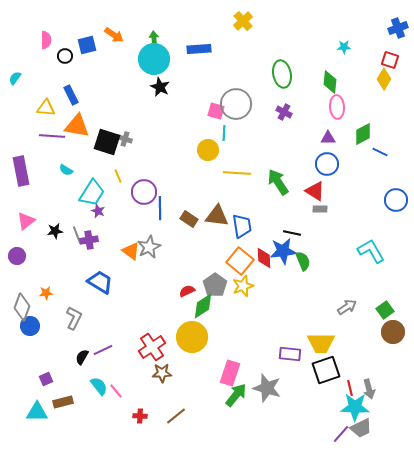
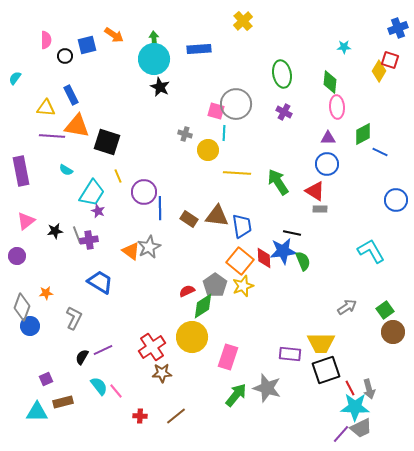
yellow diamond at (384, 79): moved 5 px left, 8 px up
gray cross at (125, 139): moved 60 px right, 5 px up
pink rectangle at (230, 373): moved 2 px left, 16 px up
red line at (350, 388): rotated 14 degrees counterclockwise
